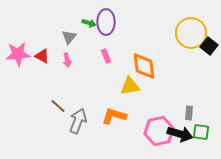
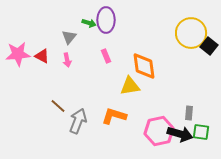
purple ellipse: moved 2 px up
